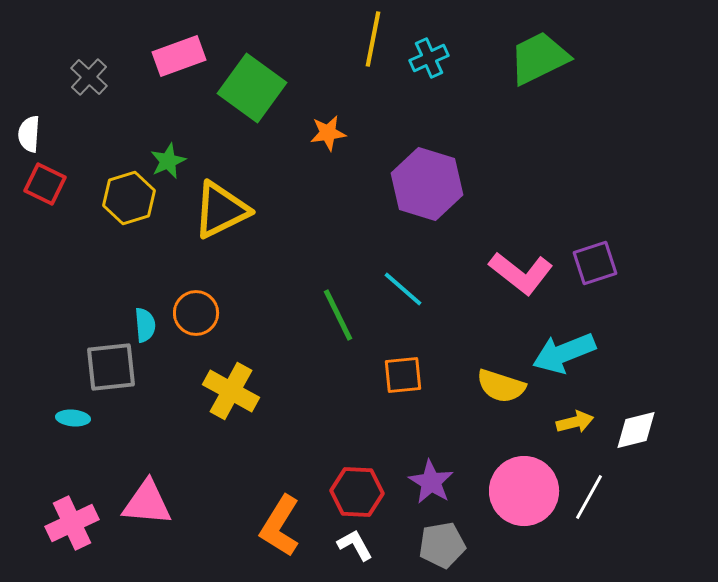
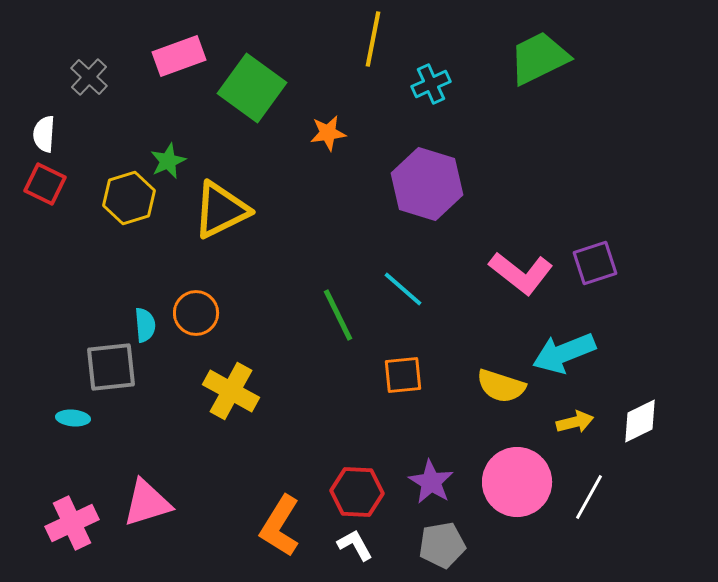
cyan cross: moved 2 px right, 26 px down
white semicircle: moved 15 px right
white diamond: moved 4 px right, 9 px up; rotated 12 degrees counterclockwise
pink circle: moved 7 px left, 9 px up
pink triangle: rotated 22 degrees counterclockwise
